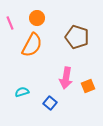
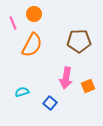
orange circle: moved 3 px left, 4 px up
pink line: moved 3 px right
brown pentagon: moved 2 px right, 4 px down; rotated 20 degrees counterclockwise
